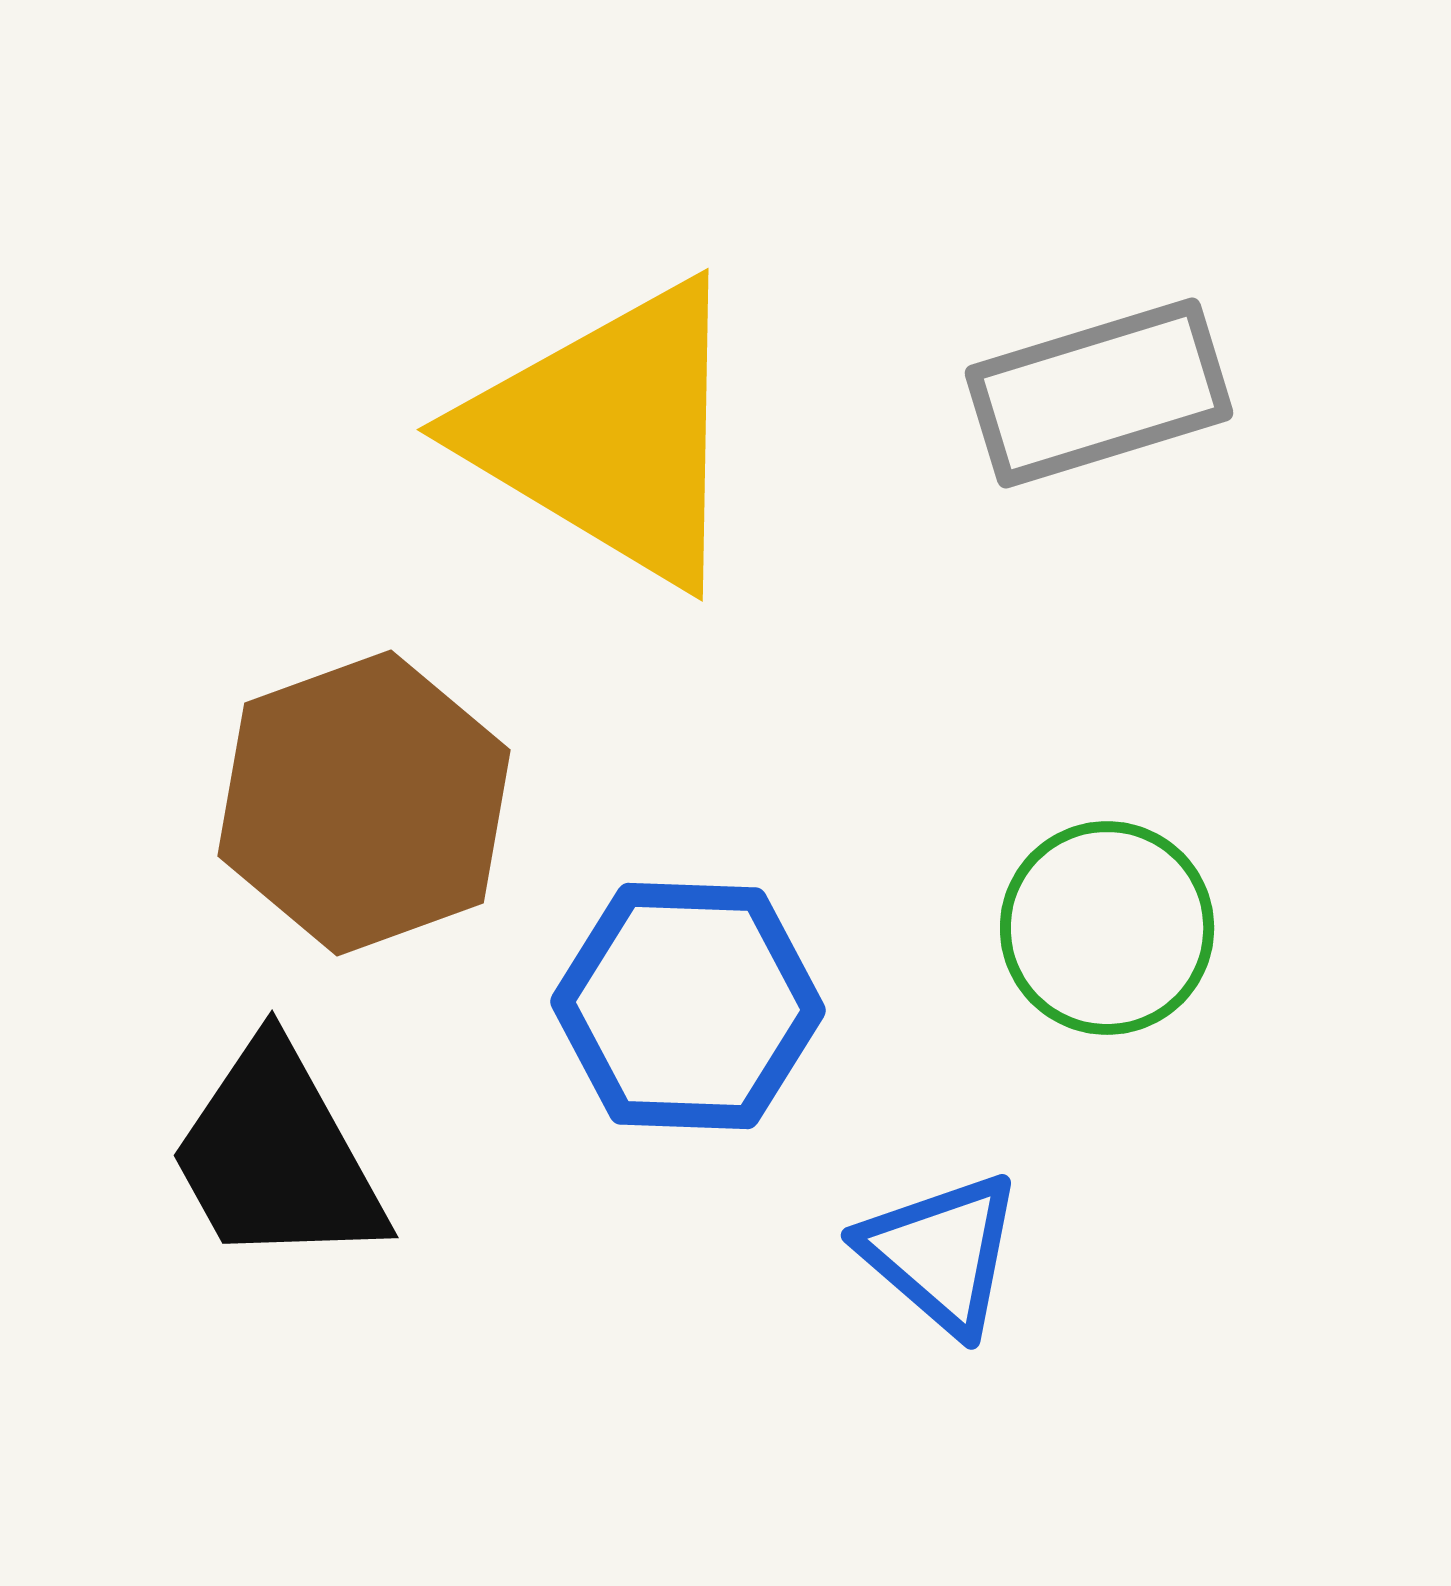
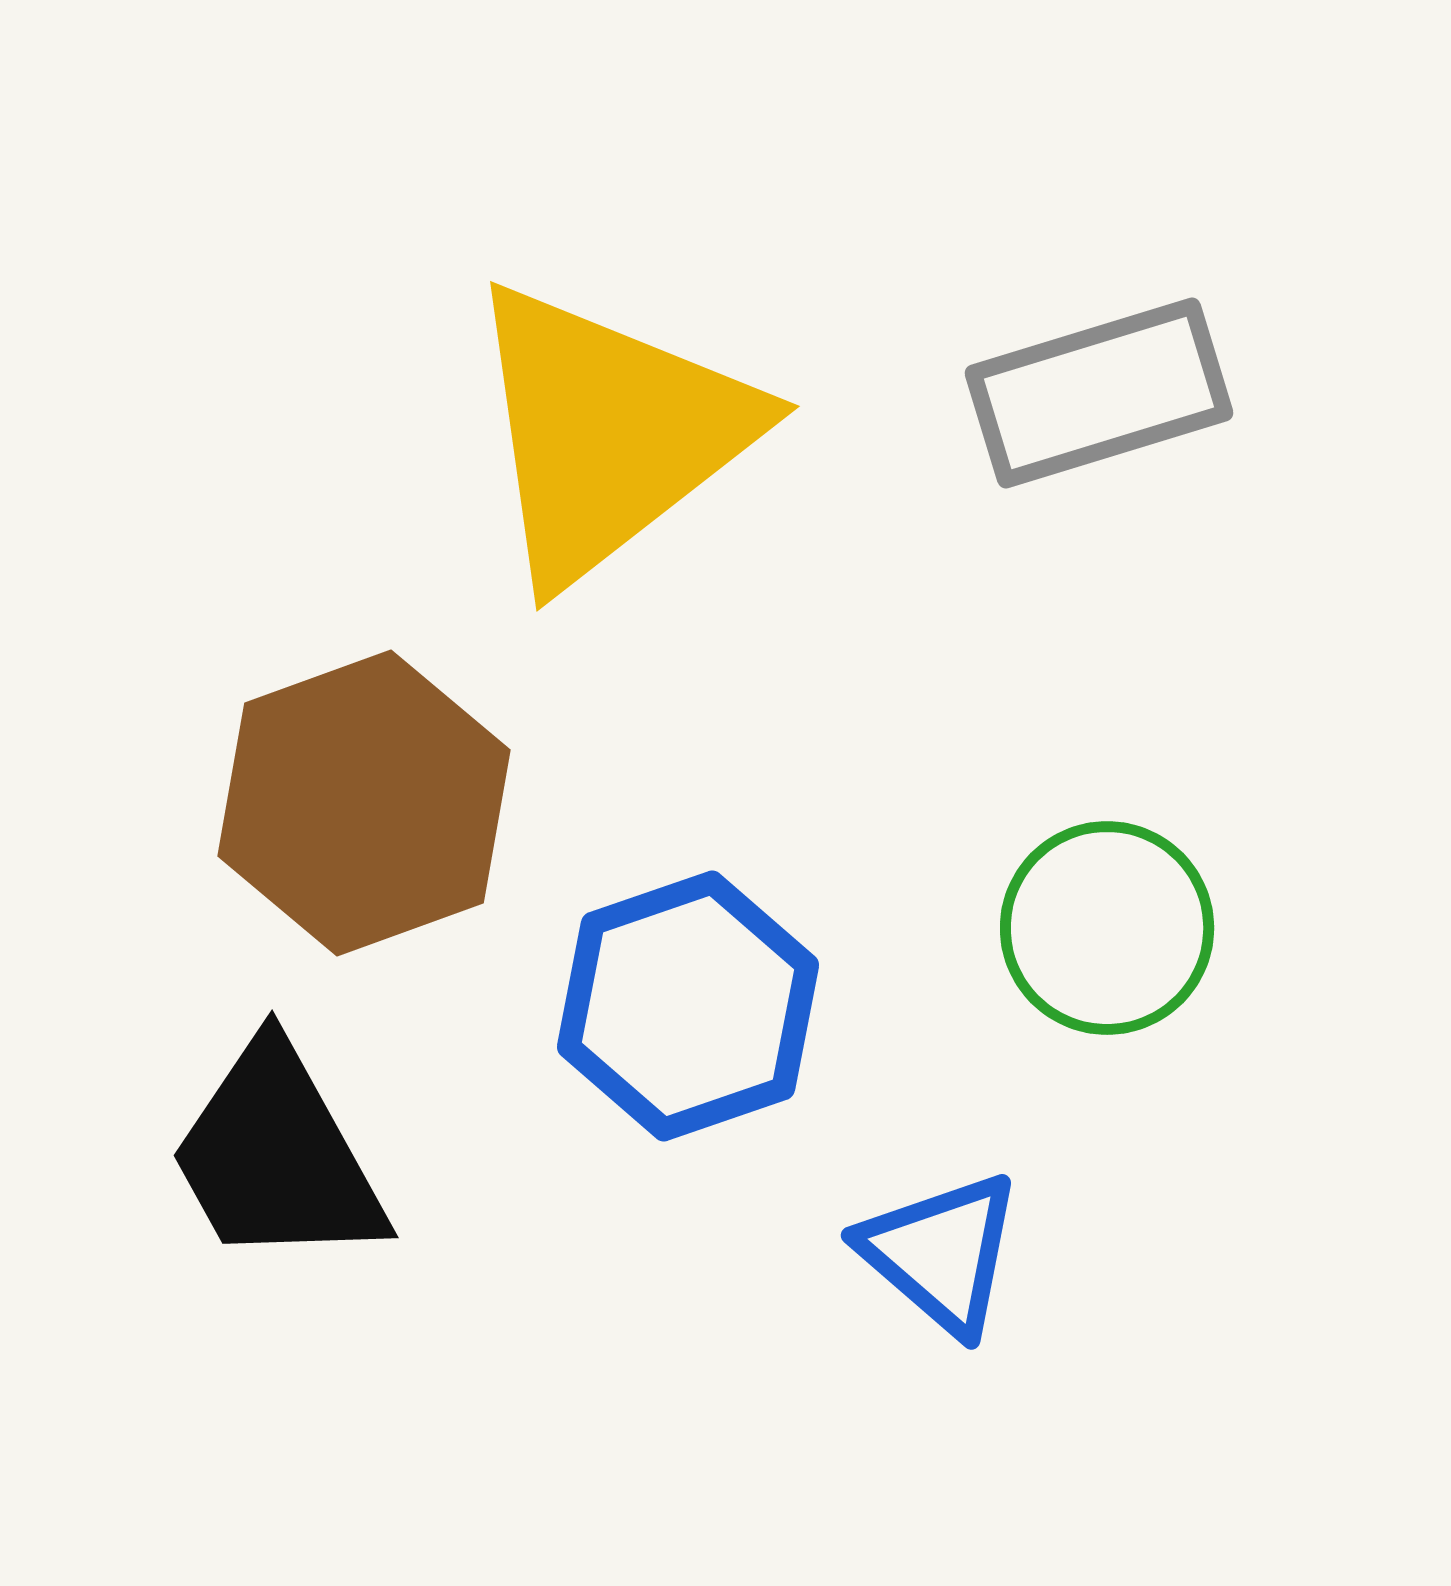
yellow triangle: rotated 51 degrees clockwise
blue hexagon: rotated 21 degrees counterclockwise
